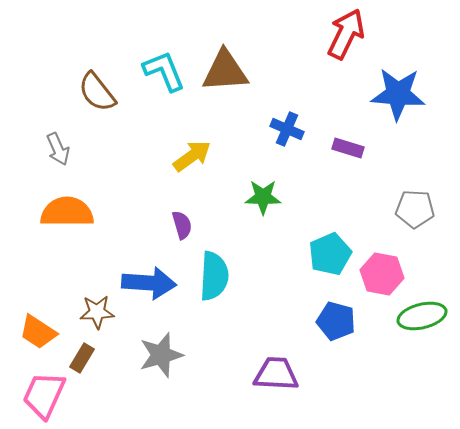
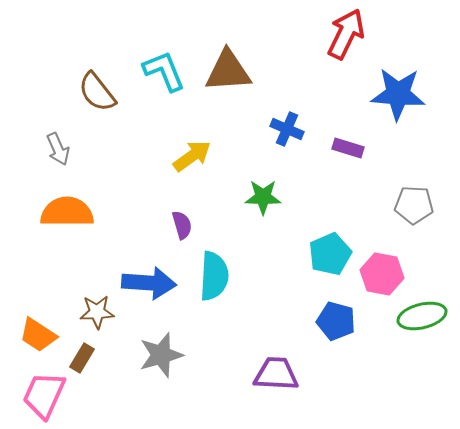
brown triangle: moved 3 px right
gray pentagon: moved 1 px left, 4 px up
orange trapezoid: moved 3 px down
